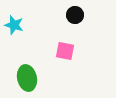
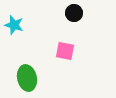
black circle: moved 1 px left, 2 px up
